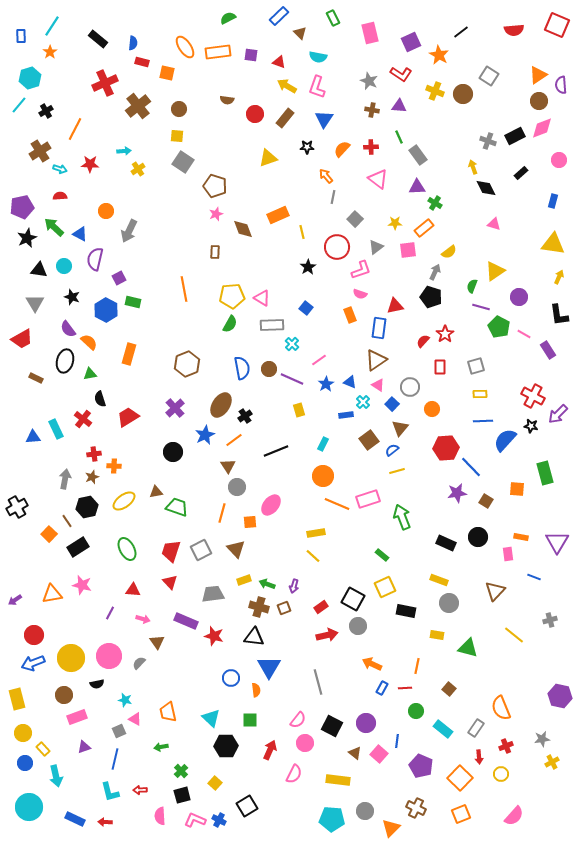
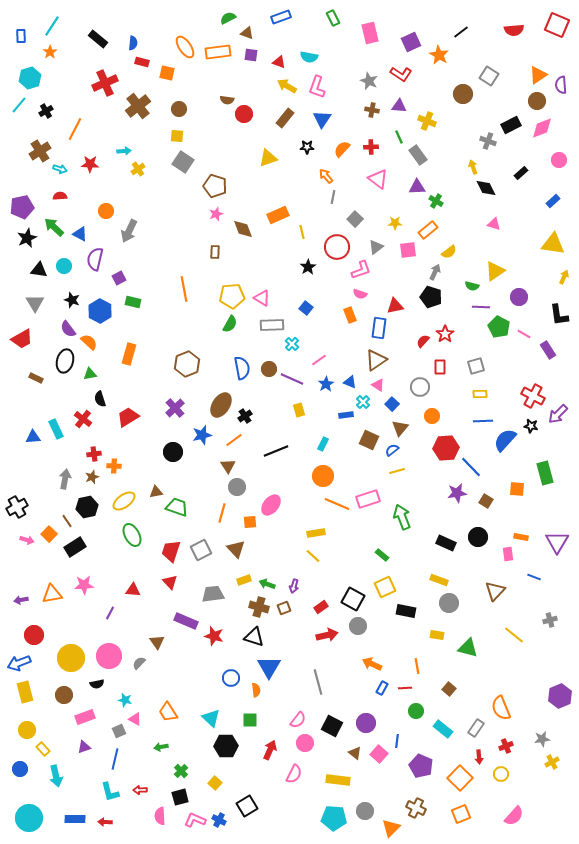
blue rectangle at (279, 16): moved 2 px right, 1 px down; rotated 24 degrees clockwise
brown triangle at (300, 33): moved 53 px left; rotated 24 degrees counterclockwise
cyan semicircle at (318, 57): moved 9 px left
yellow cross at (435, 91): moved 8 px left, 30 px down
brown circle at (539, 101): moved 2 px left
red circle at (255, 114): moved 11 px left
blue triangle at (324, 119): moved 2 px left
black rectangle at (515, 136): moved 4 px left, 11 px up
blue rectangle at (553, 201): rotated 32 degrees clockwise
green cross at (435, 203): moved 1 px right, 2 px up
orange rectangle at (424, 228): moved 4 px right, 2 px down
yellow arrow at (559, 277): moved 5 px right
green semicircle at (472, 286): rotated 96 degrees counterclockwise
black star at (72, 297): moved 3 px down
purple line at (481, 307): rotated 12 degrees counterclockwise
blue hexagon at (106, 310): moved 6 px left, 1 px down
gray circle at (410, 387): moved 10 px right
orange circle at (432, 409): moved 7 px down
blue star at (205, 435): moved 3 px left; rotated 12 degrees clockwise
brown square at (369, 440): rotated 30 degrees counterclockwise
black rectangle at (78, 547): moved 3 px left
green ellipse at (127, 549): moved 5 px right, 14 px up
pink star at (82, 585): moved 2 px right; rotated 18 degrees counterclockwise
purple arrow at (15, 600): moved 6 px right; rotated 24 degrees clockwise
pink arrow at (143, 619): moved 116 px left, 79 px up
black triangle at (254, 637): rotated 10 degrees clockwise
blue arrow at (33, 663): moved 14 px left
orange line at (417, 666): rotated 21 degrees counterclockwise
purple hexagon at (560, 696): rotated 25 degrees clockwise
yellow rectangle at (17, 699): moved 8 px right, 7 px up
orange trapezoid at (168, 712): rotated 20 degrees counterclockwise
pink rectangle at (77, 717): moved 8 px right
yellow circle at (23, 733): moved 4 px right, 3 px up
blue circle at (25, 763): moved 5 px left, 6 px down
black square at (182, 795): moved 2 px left, 2 px down
cyan circle at (29, 807): moved 11 px down
blue rectangle at (75, 819): rotated 24 degrees counterclockwise
cyan pentagon at (332, 819): moved 2 px right, 1 px up
